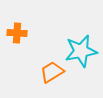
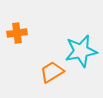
orange cross: rotated 12 degrees counterclockwise
